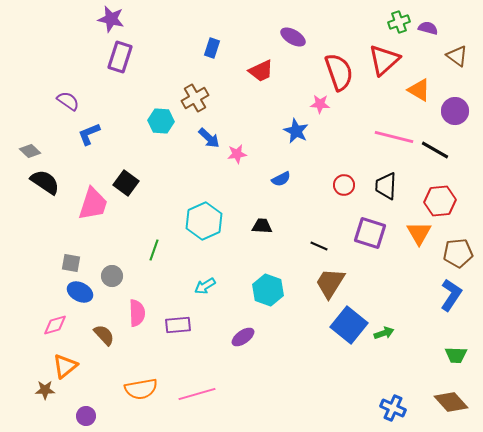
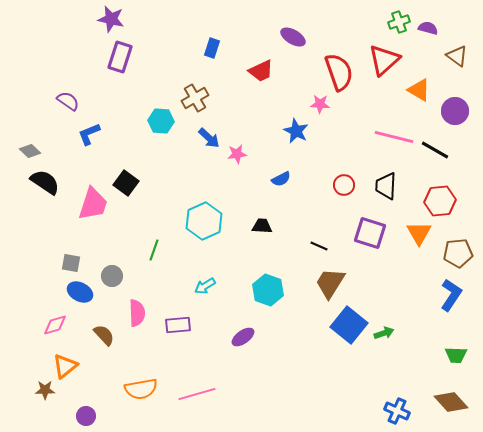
blue cross at (393, 408): moved 4 px right, 3 px down
